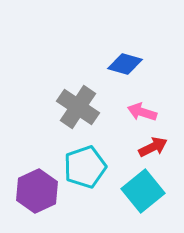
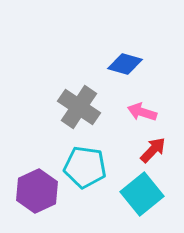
gray cross: moved 1 px right
red arrow: moved 3 px down; rotated 20 degrees counterclockwise
cyan pentagon: rotated 27 degrees clockwise
cyan square: moved 1 px left, 3 px down
